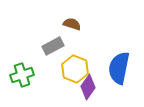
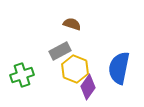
gray rectangle: moved 7 px right, 5 px down
